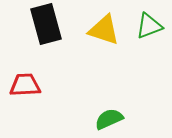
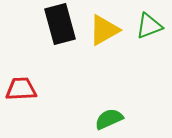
black rectangle: moved 14 px right
yellow triangle: rotated 48 degrees counterclockwise
red trapezoid: moved 4 px left, 4 px down
